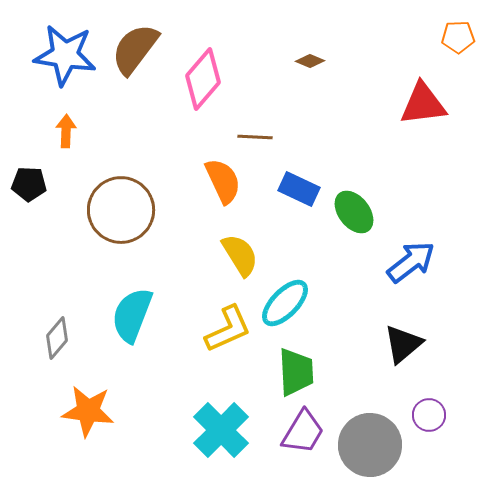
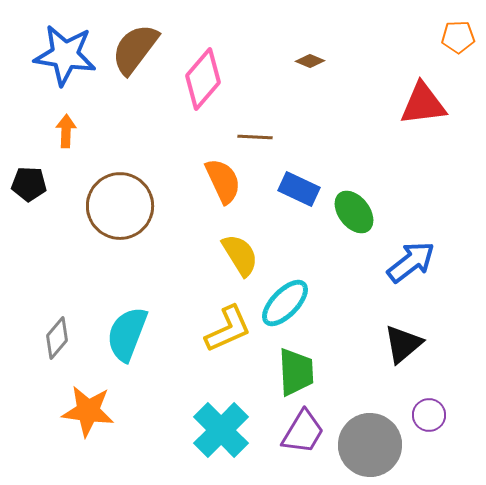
brown circle: moved 1 px left, 4 px up
cyan semicircle: moved 5 px left, 19 px down
